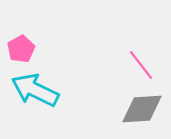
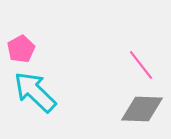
cyan arrow: moved 2 px down; rotated 18 degrees clockwise
gray diamond: rotated 6 degrees clockwise
